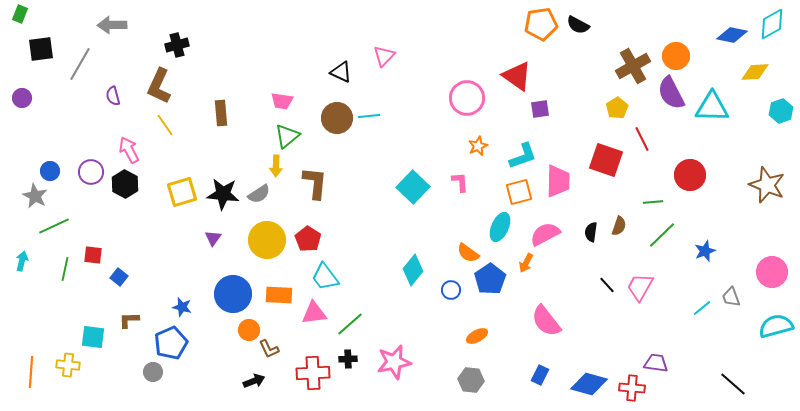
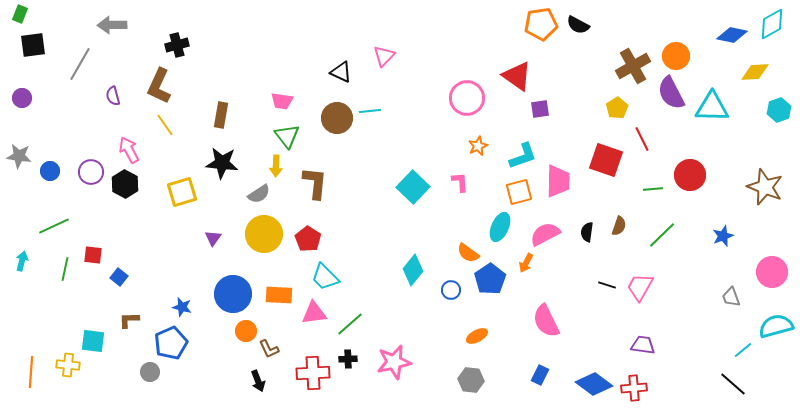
black square at (41, 49): moved 8 px left, 4 px up
cyan hexagon at (781, 111): moved 2 px left, 1 px up
brown rectangle at (221, 113): moved 2 px down; rotated 15 degrees clockwise
cyan line at (369, 116): moved 1 px right, 5 px up
green triangle at (287, 136): rotated 28 degrees counterclockwise
brown star at (767, 185): moved 2 px left, 2 px down
black star at (223, 194): moved 1 px left, 31 px up
gray star at (35, 196): moved 16 px left, 40 px up; rotated 20 degrees counterclockwise
green line at (653, 202): moved 13 px up
black semicircle at (591, 232): moved 4 px left
yellow circle at (267, 240): moved 3 px left, 6 px up
blue star at (705, 251): moved 18 px right, 15 px up
cyan trapezoid at (325, 277): rotated 8 degrees counterclockwise
black line at (607, 285): rotated 30 degrees counterclockwise
cyan line at (702, 308): moved 41 px right, 42 px down
pink semicircle at (546, 321): rotated 12 degrees clockwise
orange circle at (249, 330): moved 3 px left, 1 px down
cyan square at (93, 337): moved 4 px down
purple trapezoid at (656, 363): moved 13 px left, 18 px up
gray circle at (153, 372): moved 3 px left
black arrow at (254, 381): moved 4 px right; rotated 90 degrees clockwise
blue diamond at (589, 384): moved 5 px right; rotated 21 degrees clockwise
red cross at (632, 388): moved 2 px right; rotated 10 degrees counterclockwise
